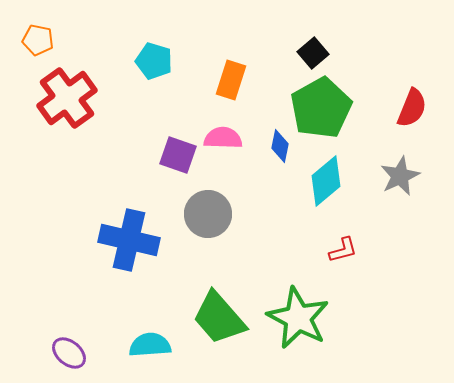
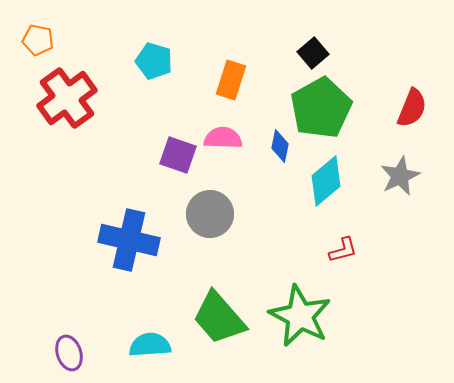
gray circle: moved 2 px right
green star: moved 2 px right, 2 px up
purple ellipse: rotated 32 degrees clockwise
